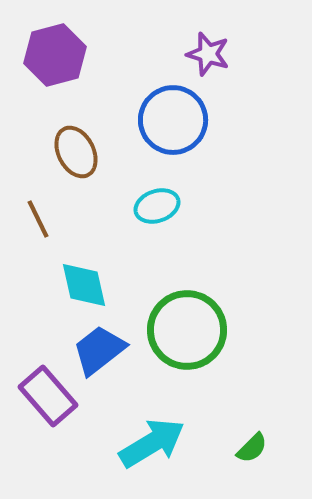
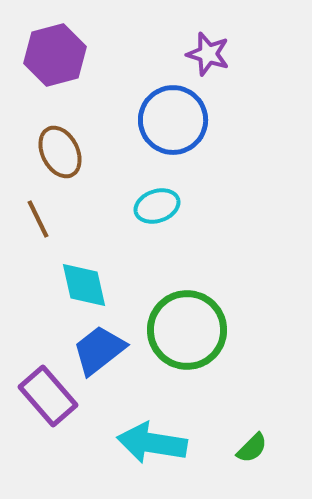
brown ellipse: moved 16 px left
cyan arrow: rotated 140 degrees counterclockwise
